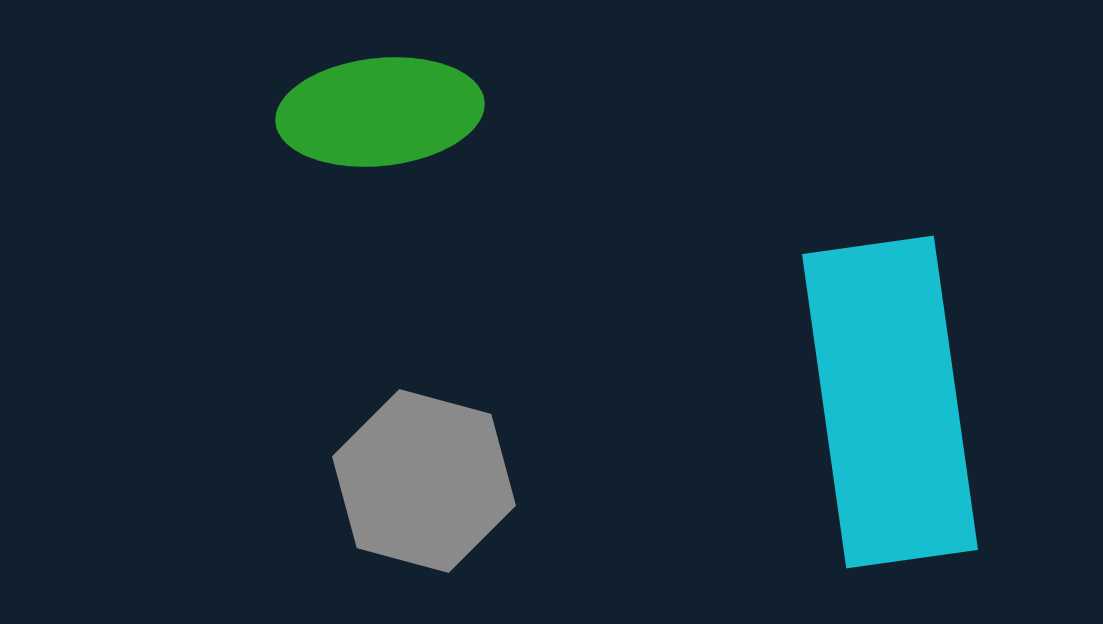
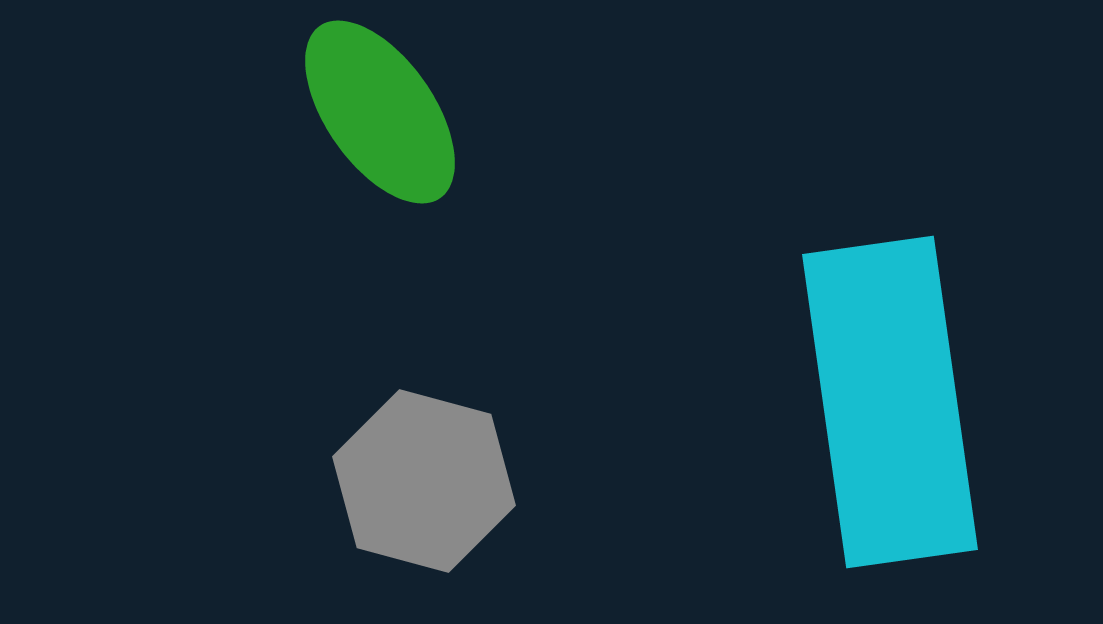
green ellipse: rotated 61 degrees clockwise
